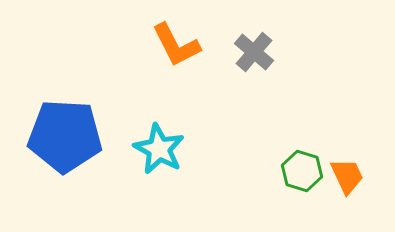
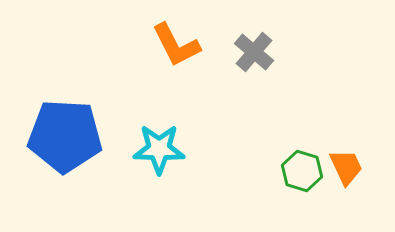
cyan star: rotated 27 degrees counterclockwise
orange trapezoid: moved 1 px left, 9 px up
